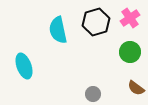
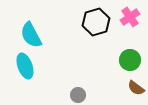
pink cross: moved 1 px up
cyan semicircle: moved 27 px left, 5 px down; rotated 16 degrees counterclockwise
green circle: moved 8 px down
cyan ellipse: moved 1 px right
gray circle: moved 15 px left, 1 px down
